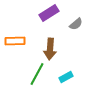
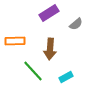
green line: moved 4 px left, 3 px up; rotated 70 degrees counterclockwise
